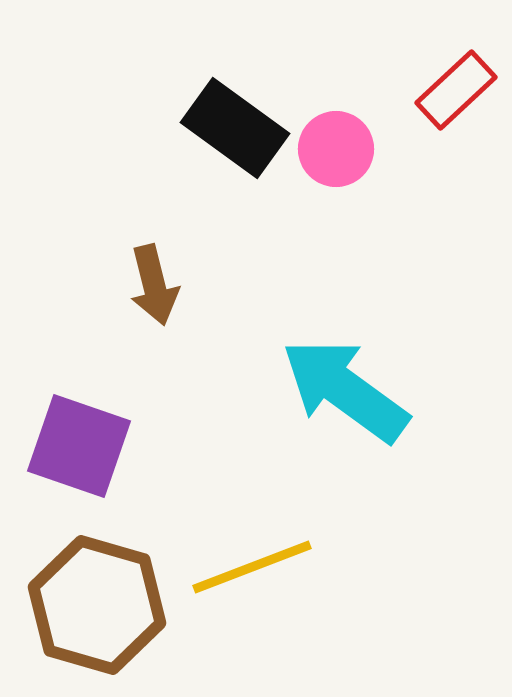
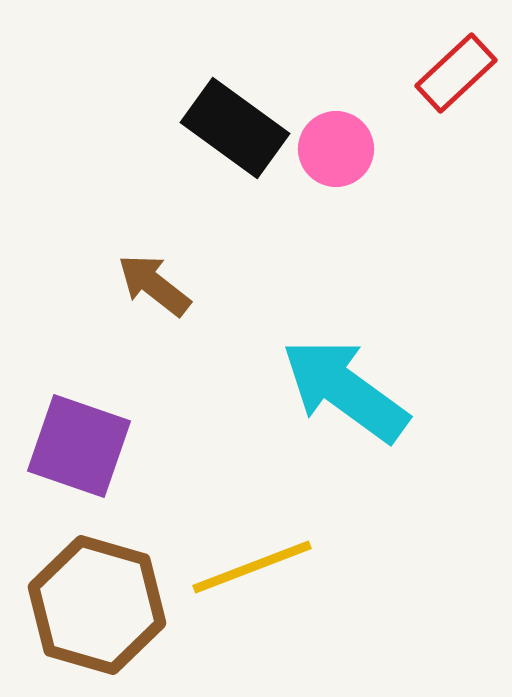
red rectangle: moved 17 px up
brown arrow: rotated 142 degrees clockwise
